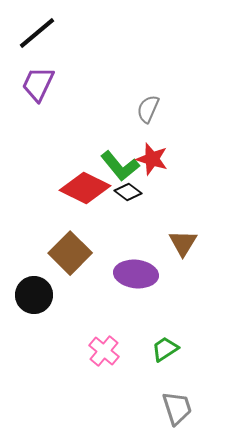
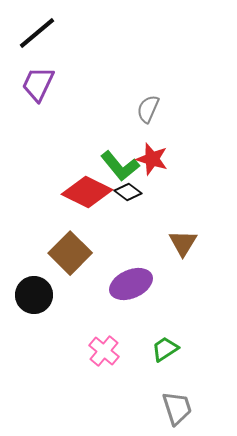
red diamond: moved 2 px right, 4 px down
purple ellipse: moved 5 px left, 10 px down; rotated 30 degrees counterclockwise
